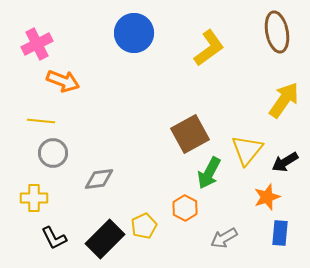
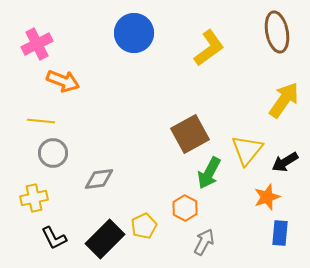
yellow cross: rotated 12 degrees counterclockwise
gray arrow: moved 20 px left, 4 px down; rotated 148 degrees clockwise
